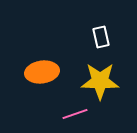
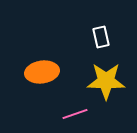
yellow star: moved 6 px right
